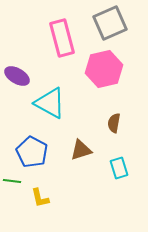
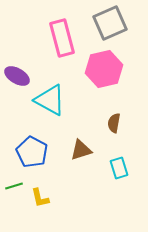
cyan triangle: moved 3 px up
green line: moved 2 px right, 5 px down; rotated 24 degrees counterclockwise
